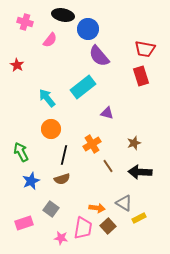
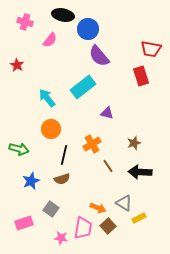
red trapezoid: moved 6 px right
green arrow: moved 2 px left, 3 px up; rotated 132 degrees clockwise
orange arrow: moved 1 px right; rotated 14 degrees clockwise
